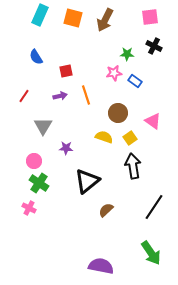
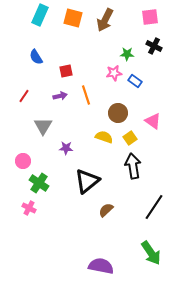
pink circle: moved 11 px left
